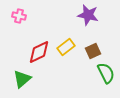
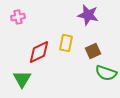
pink cross: moved 1 px left, 1 px down; rotated 24 degrees counterclockwise
yellow rectangle: moved 4 px up; rotated 42 degrees counterclockwise
green semicircle: rotated 135 degrees clockwise
green triangle: rotated 18 degrees counterclockwise
